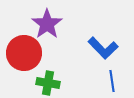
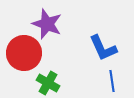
purple star: rotated 16 degrees counterclockwise
blue L-shape: rotated 20 degrees clockwise
green cross: rotated 20 degrees clockwise
